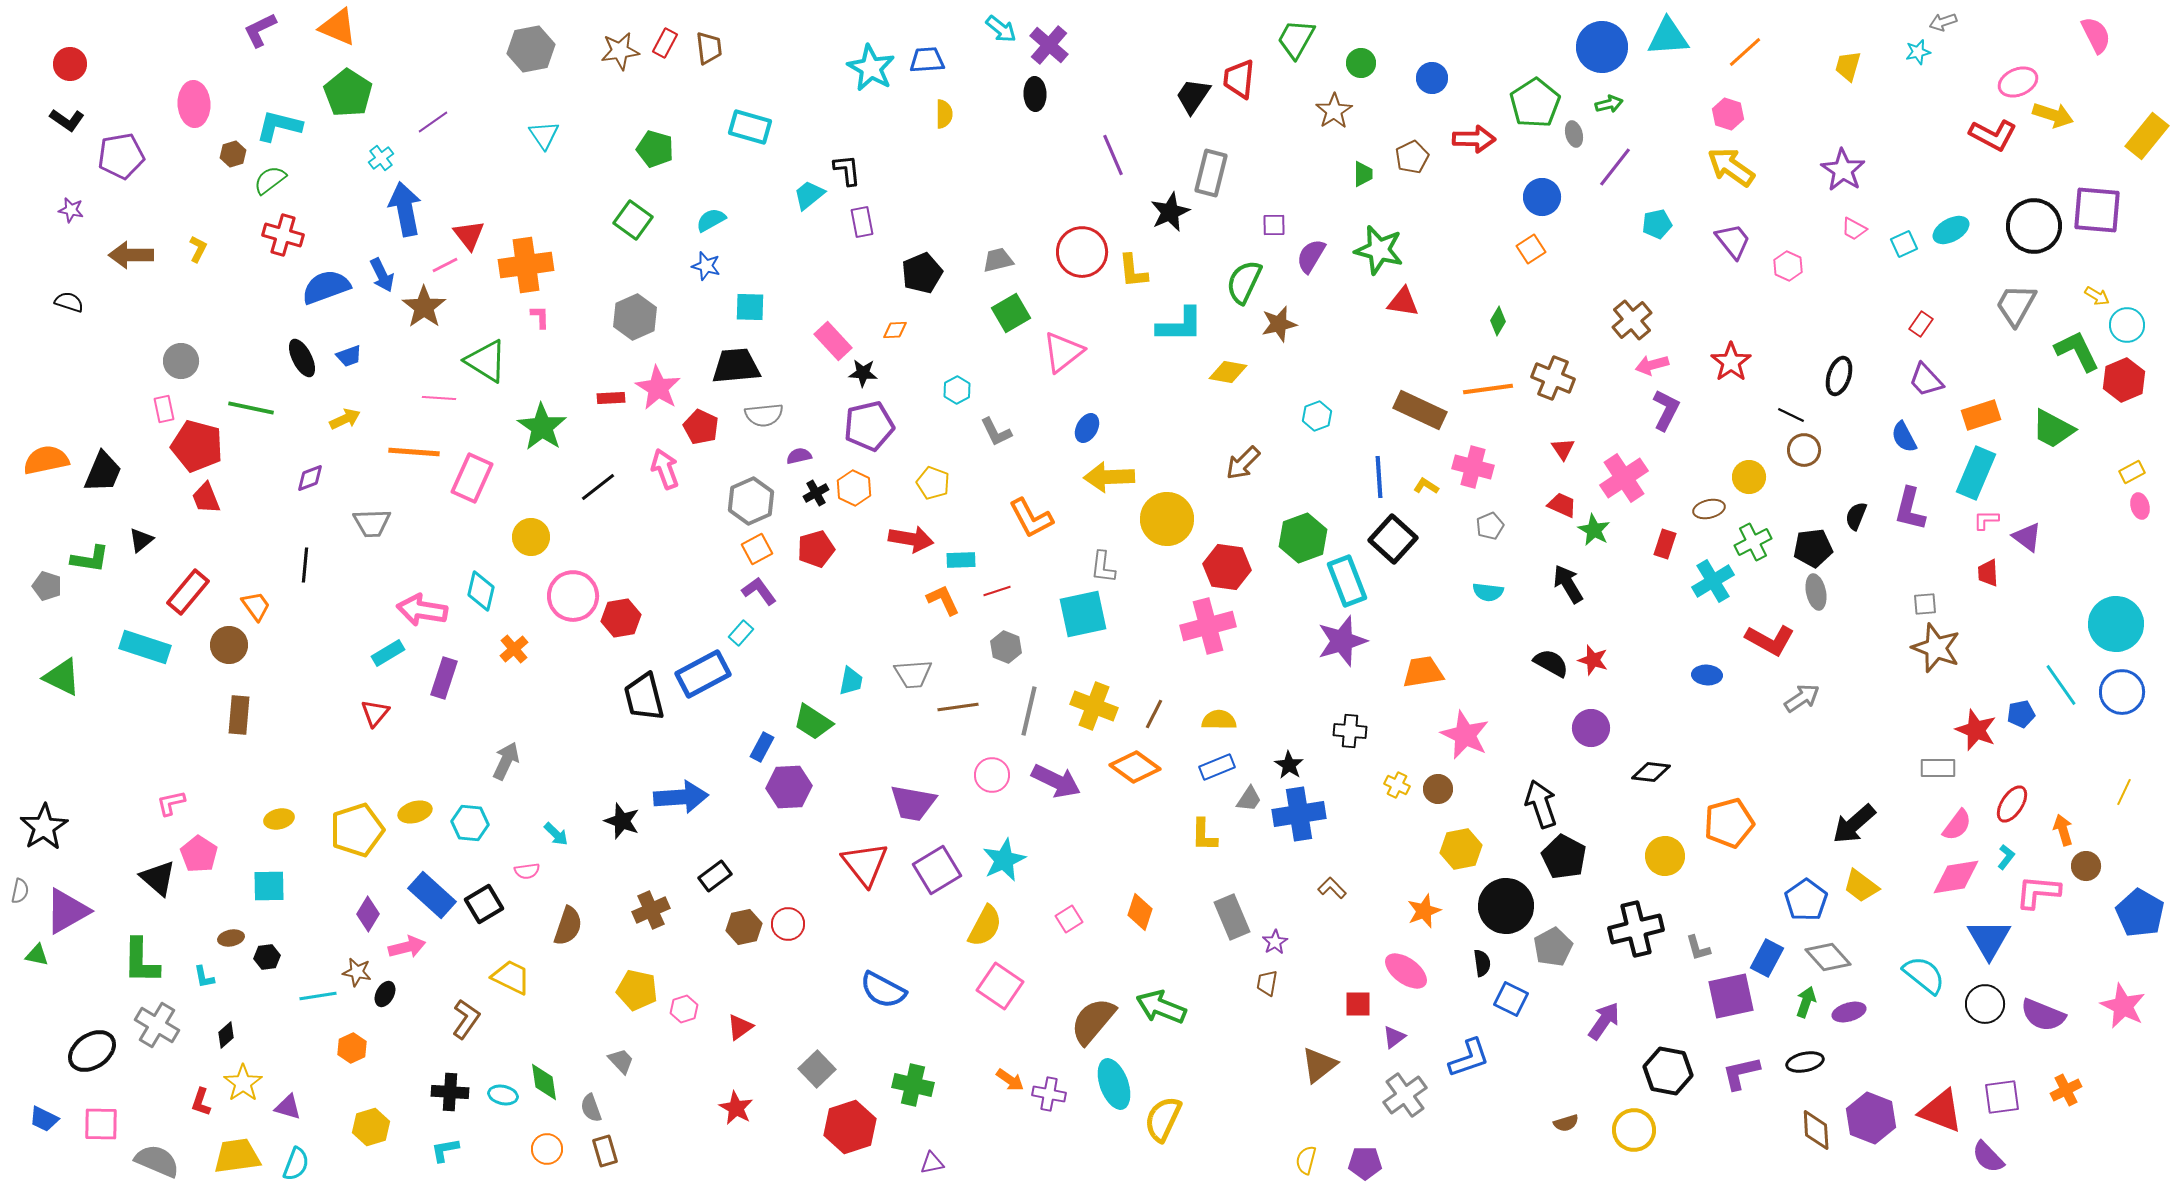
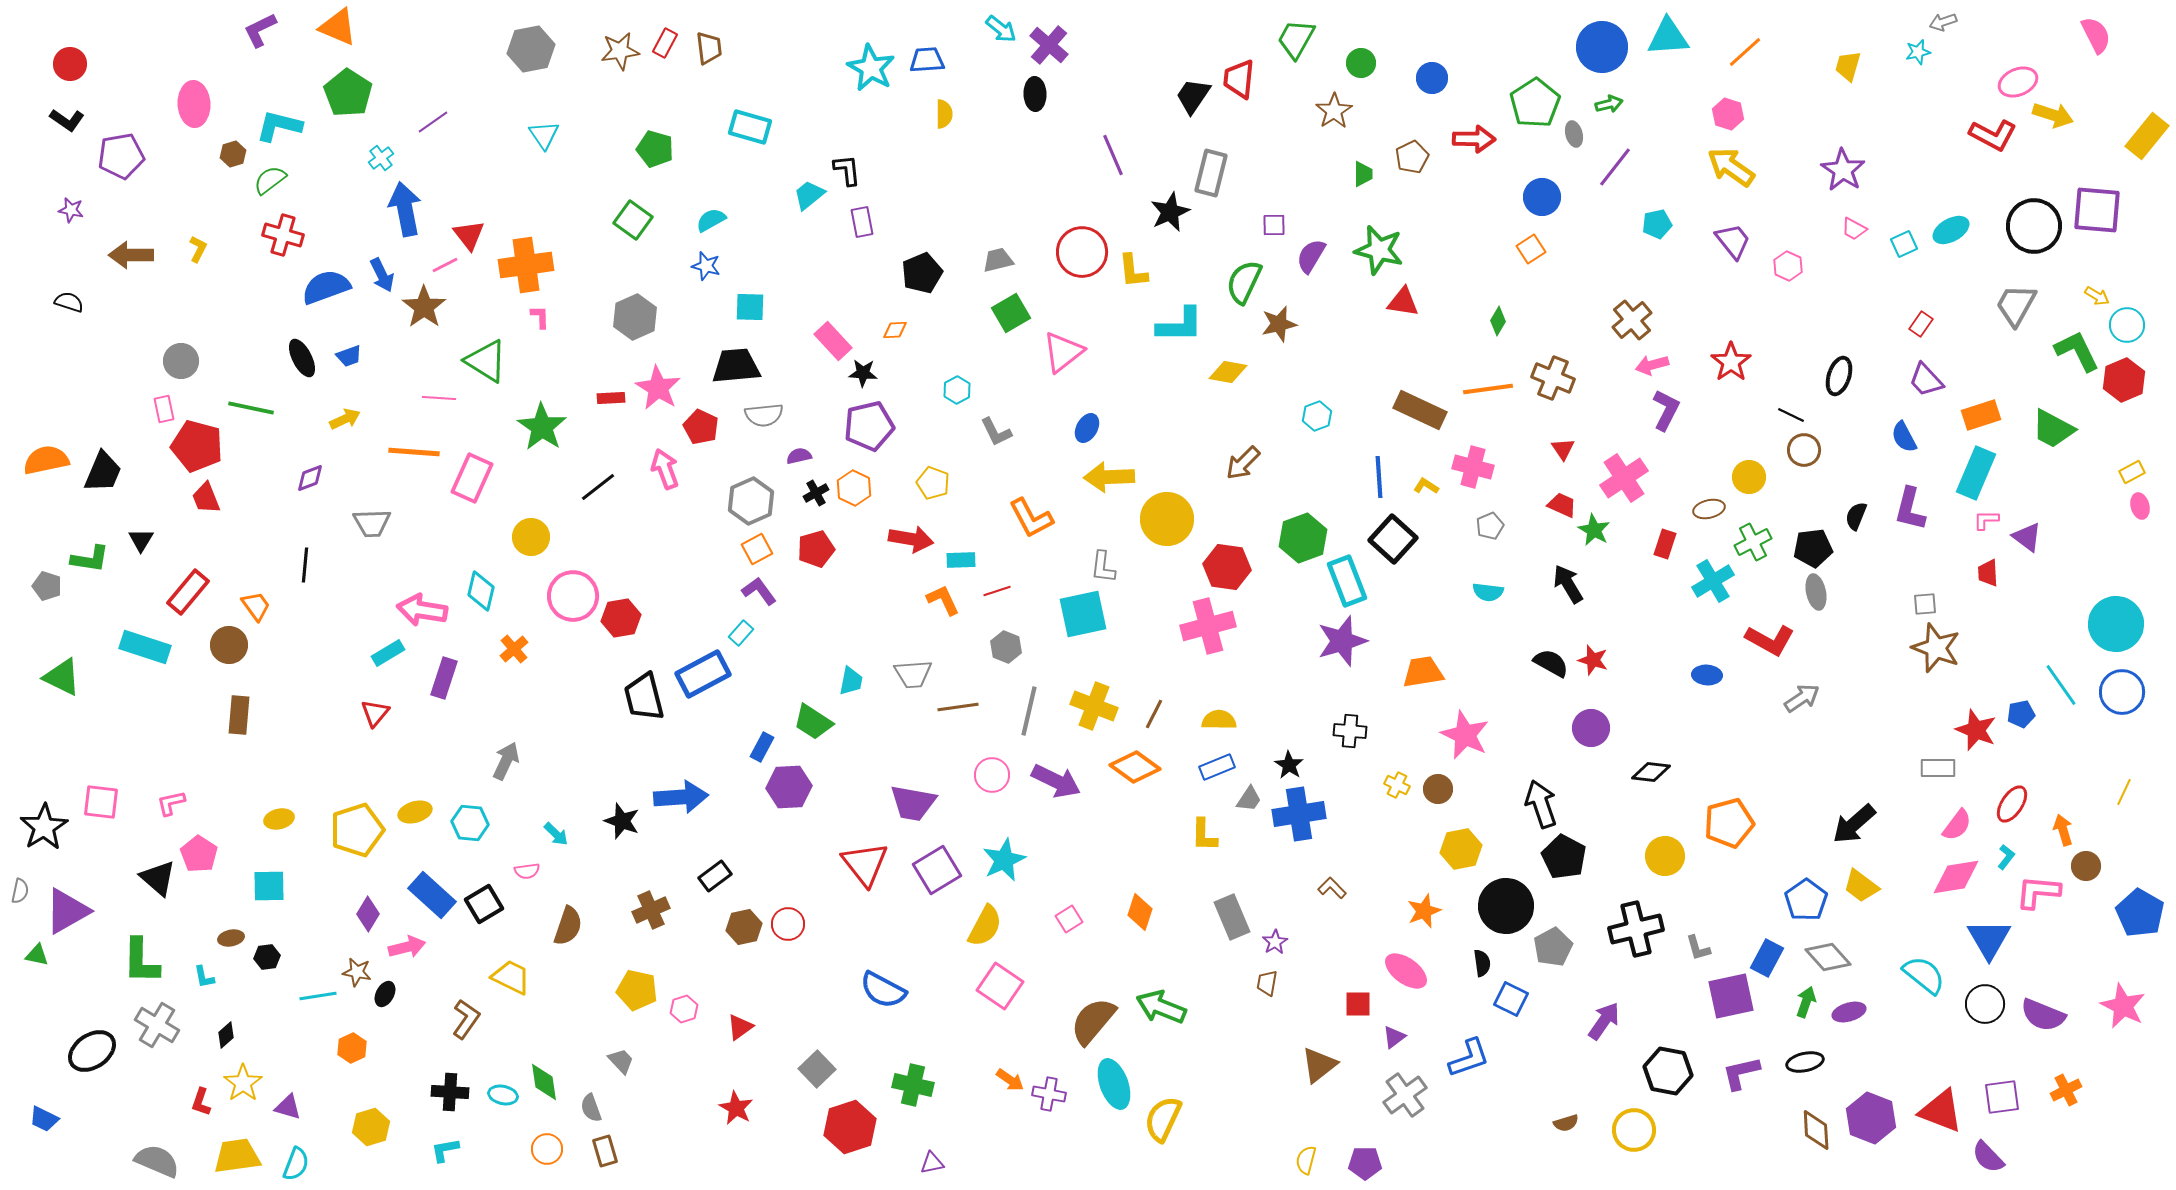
black triangle at (141, 540): rotated 20 degrees counterclockwise
pink square at (101, 1124): moved 322 px up; rotated 6 degrees clockwise
